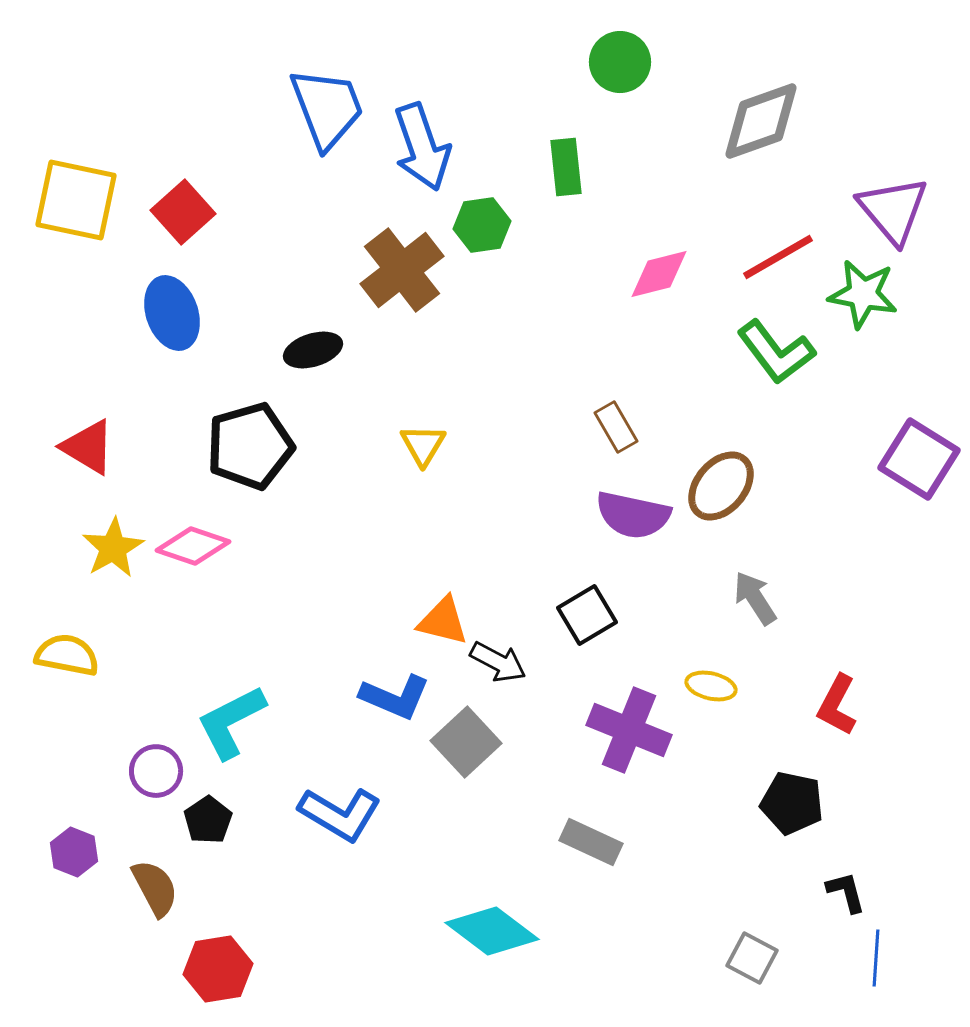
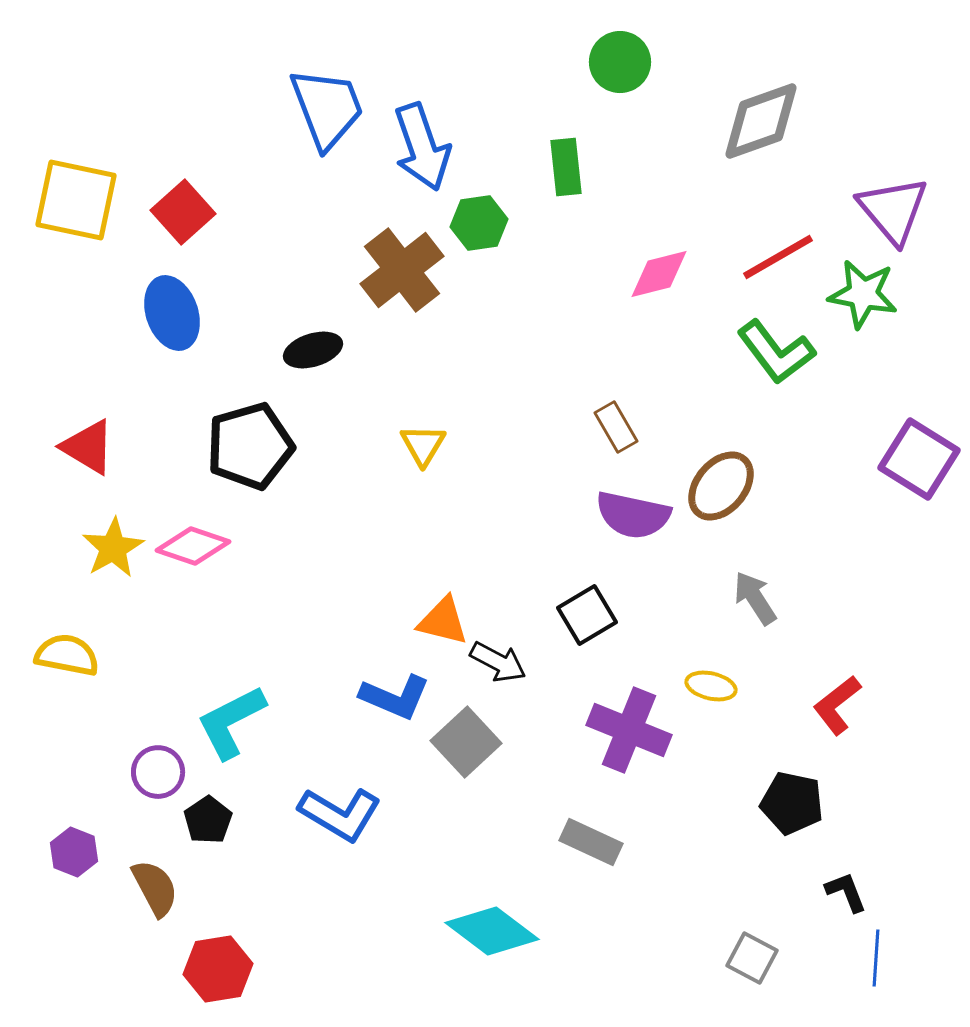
green hexagon at (482, 225): moved 3 px left, 2 px up
red L-shape at (837, 705): rotated 24 degrees clockwise
purple circle at (156, 771): moved 2 px right, 1 px down
black L-shape at (846, 892): rotated 6 degrees counterclockwise
